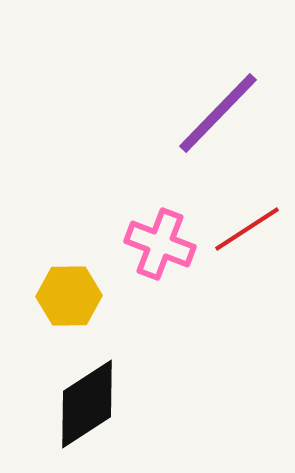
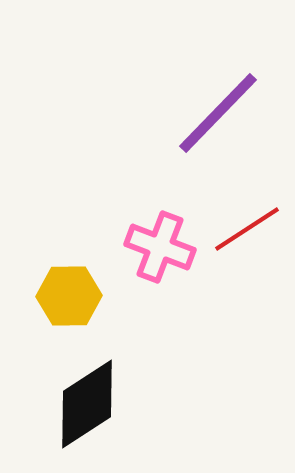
pink cross: moved 3 px down
